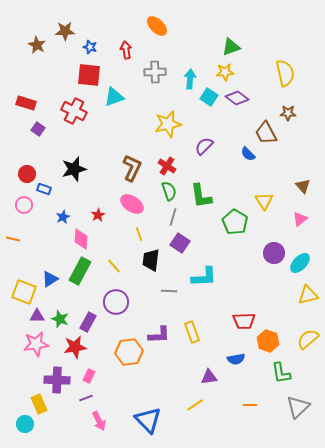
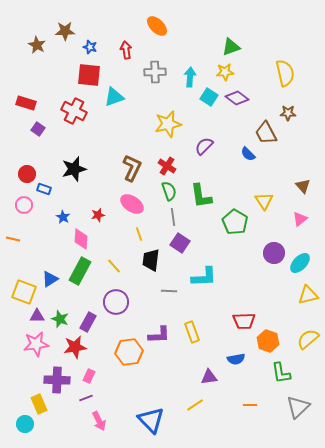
cyan arrow at (190, 79): moved 2 px up
red star at (98, 215): rotated 16 degrees clockwise
blue star at (63, 217): rotated 16 degrees counterclockwise
gray line at (173, 217): rotated 24 degrees counterclockwise
blue triangle at (148, 420): moved 3 px right
